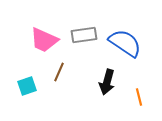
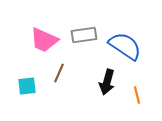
blue semicircle: moved 3 px down
brown line: moved 1 px down
cyan square: rotated 12 degrees clockwise
orange line: moved 2 px left, 2 px up
